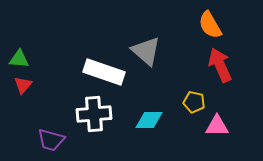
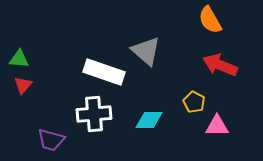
orange semicircle: moved 5 px up
red arrow: rotated 44 degrees counterclockwise
yellow pentagon: rotated 15 degrees clockwise
